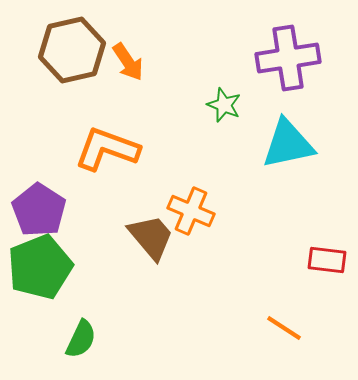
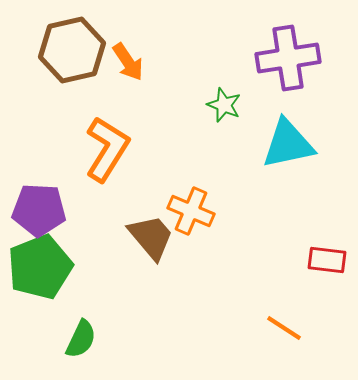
orange L-shape: rotated 102 degrees clockwise
purple pentagon: rotated 30 degrees counterclockwise
